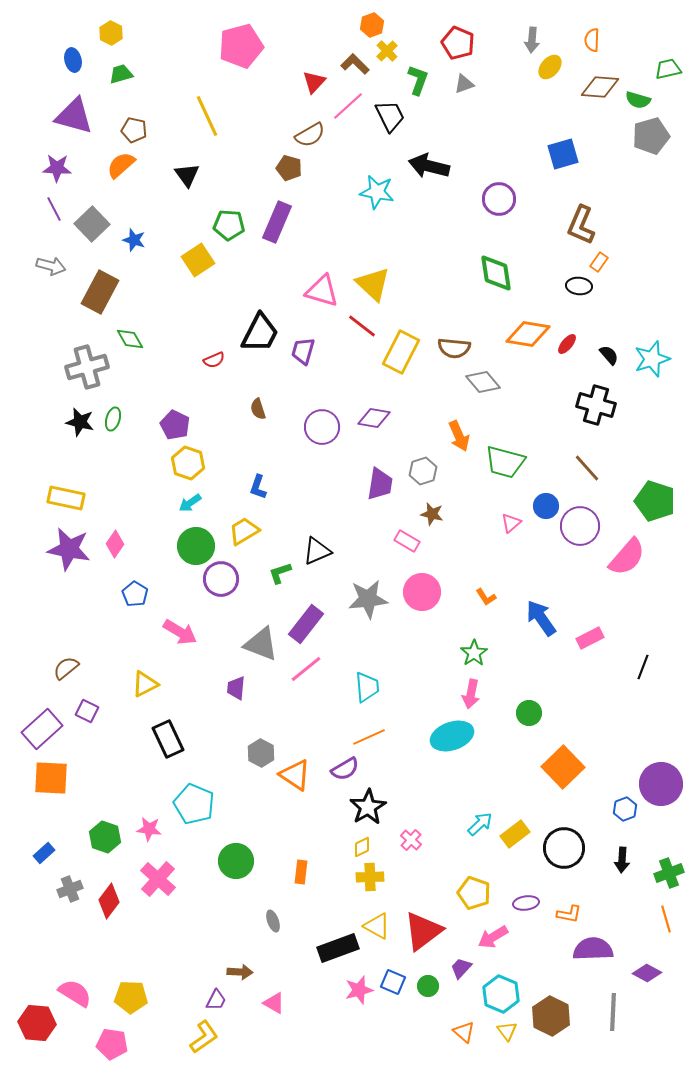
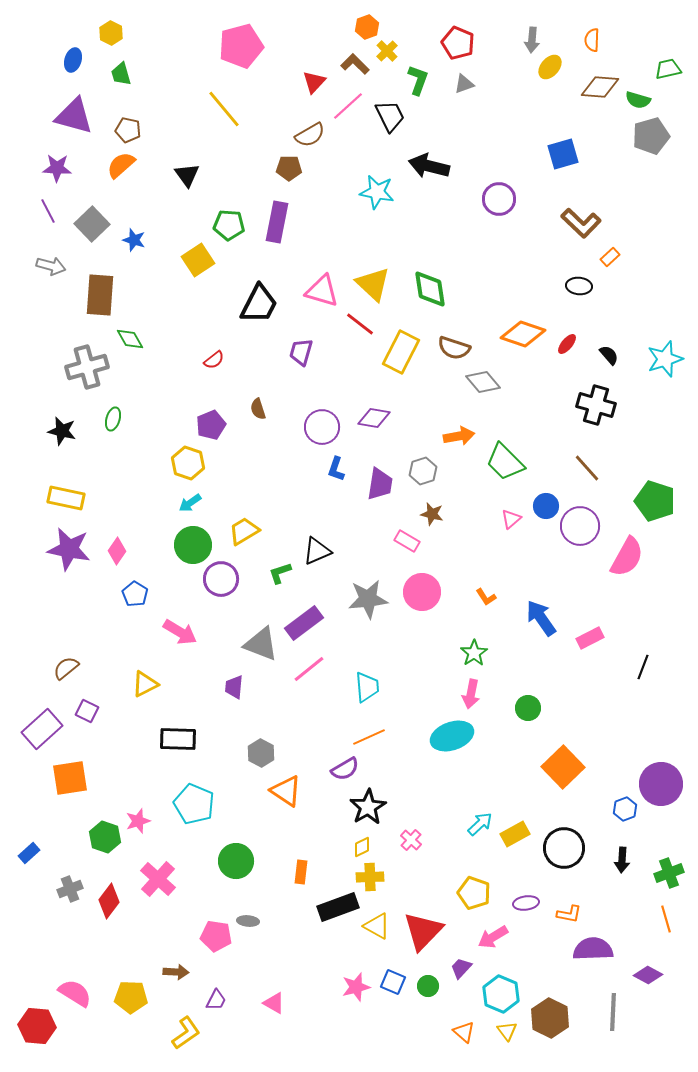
orange hexagon at (372, 25): moved 5 px left, 2 px down
blue ellipse at (73, 60): rotated 30 degrees clockwise
green trapezoid at (121, 74): rotated 90 degrees counterclockwise
yellow line at (207, 116): moved 17 px right, 7 px up; rotated 15 degrees counterclockwise
brown pentagon at (134, 130): moved 6 px left
brown pentagon at (289, 168): rotated 15 degrees counterclockwise
purple line at (54, 209): moved 6 px left, 2 px down
purple rectangle at (277, 222): rotated 12 degrees counterclockwise
brown L-shape at (581, 225): moved 2 px up; rotated 69 degrees counterclockwise
orange rectangle at (599, 262): moved 11 px right, 5 px up; rotated 12 degrees clockwise
green diamond at (496, 273): moved 66 px left, 16 px down
brown rectangle at (100, 292): moved 3 px down; rotated 24 degrees counterclockwise
red line at (362, 326): moved 2 px left, 2 px up
black trapezoid at (260, 333): moved 1 px left, 29 px up
orange diamond at (528, 334): moved 5 px left; rotated 9 degrees clockwise
brown semicircle at (454, 348): rotated 12 degrees clockwise
purple trapezoid at (303, 351): moved 2 px left, 1 px down
cyan star at (652, 359): moved 13 px right
red semicircle at (214, 360): rotated 15 degrees counterclockwise
black star at (80, 422): moved 18 px left, 9 px down
purple pentagon at (175, 425): moved 36 px right; rotated 24 degrees clockwise
orange arrow at (459, 436): rotated 76 degrees counterclockwise
green trapezoid at (505, 462): rotated 30 degrees clockwise
blue L-shape at (258, 487): moved 78 px right, 18 px up
pink triangle at (511, 523): moved 4 px up
pink diamond at (115, 544): moved 2 px right, 7 px down
green circle at (196, 546): moved 3 px left, 1 px up
pink semicircle at (627, 557): rotated 12 degrees counterclockwise
purple rectangle at (306, 624): moved 2 px left, 1 px up; rotated 15 degrees clockwise
pink line at (306, 669): moved 3 px right
purple trapezoid at (236, 688): moved 2 px left, 1 px up
green circle at (529, 713): moved 1 px left, 5 px up
black rectangle at (168, 739): moved 10 px right; rotated 63 degrees counterclockwise
orange triangle at (295, 775): moved 9 px left, 16 px down
orange square at (51, 778): moved 19 px right; rotated 12 degrees counterclockwise
pink star at (149, 829): moved 11 px left, 8 px up; rotated 25 degrees counterclockwise
yellow rectangle at (515, 834): rotated 8 degrees clockwise
blue rectangle at (44, 853): moved 15 px left
gray ellipse at (273, 921): moved 25 px left; rotated 65 degrees counterclockwise
red triangle at (423, 931): rotated 9 degrees counterclockwise
black rectangle at (338, 948): moved 41 px up
brown arrow at (240, 972): moved 64 px left
purple diamond at (647, 973): moved 1 px right, 2 px down
pink star at (359, 990): moved 3 px left, 3 px up
brown hexagon at (551, 1016): moved 1 px left, 2 px down
red hexagon at (37, 1023): moved 3 px down
yellow L-shape at (204, 1037): moved 18 px left, 4 px up
pink pentagon at (112, 1044): moved 104 px right, 108 px up
